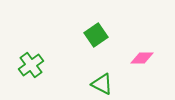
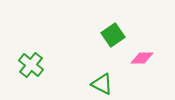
green square: moved 17 px right
green cross: rotated 15 degrees counterclockwise
